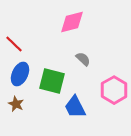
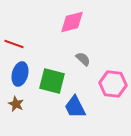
red line: rotated 24 degrees counterclockwise
blue ellipse: rotated 10 degrees counterclockwise
pink hexagon: moved 1 px left, 6 px up; rotated 24 degrees counterclockwise
